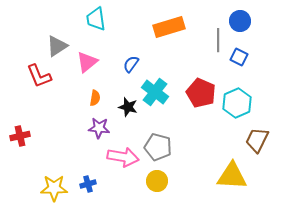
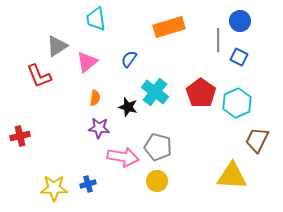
blue semicircle: moved 2 px left, 5 px up
red pentagon: rotated 12 degrees clockwise
